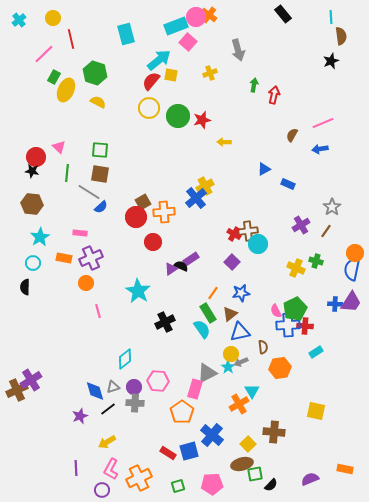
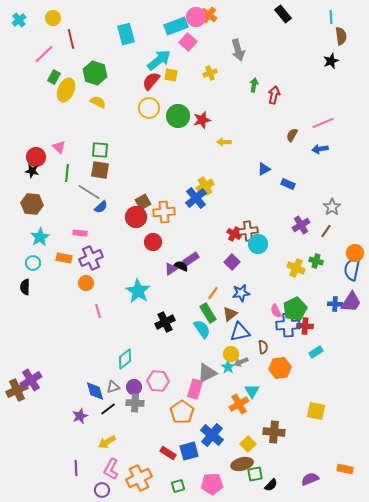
brown square at (100, 174): moved 4 px up
